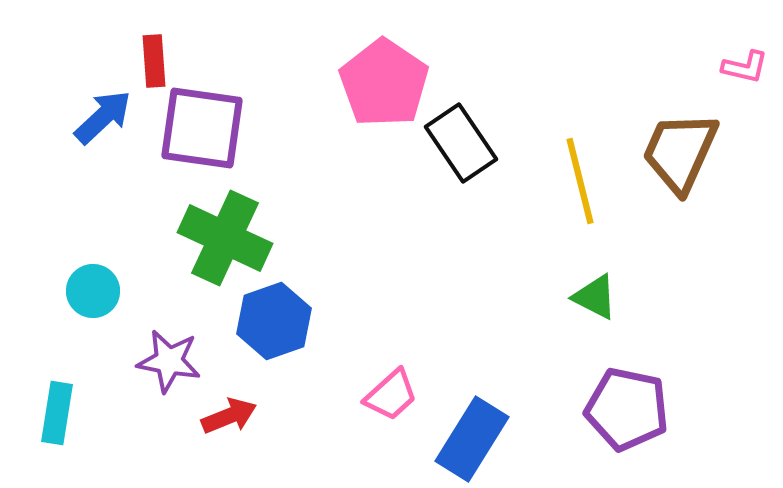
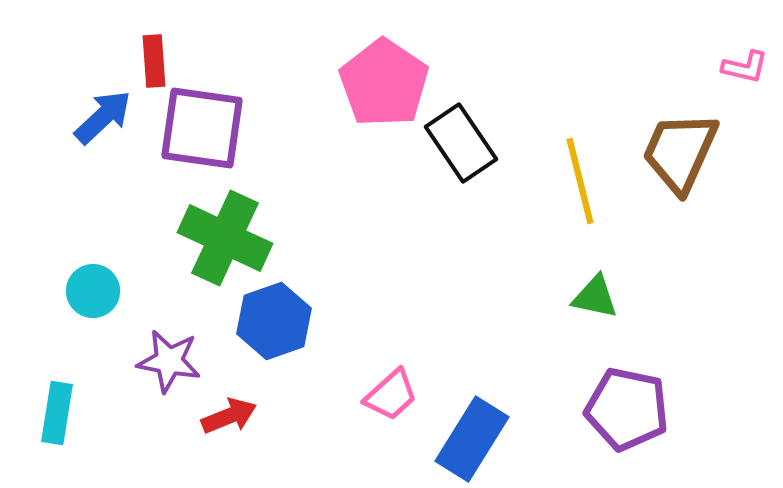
green triangle: rotated 15 degrees counterclockwise
